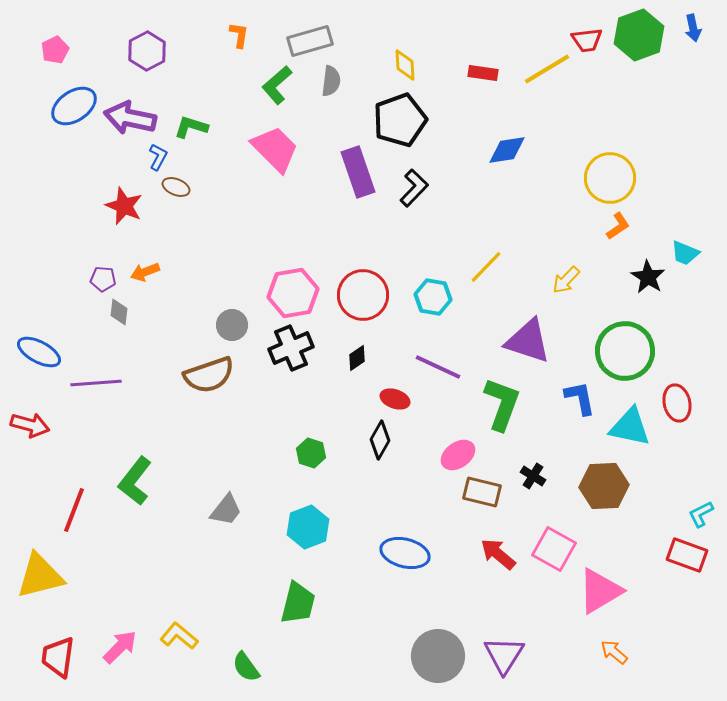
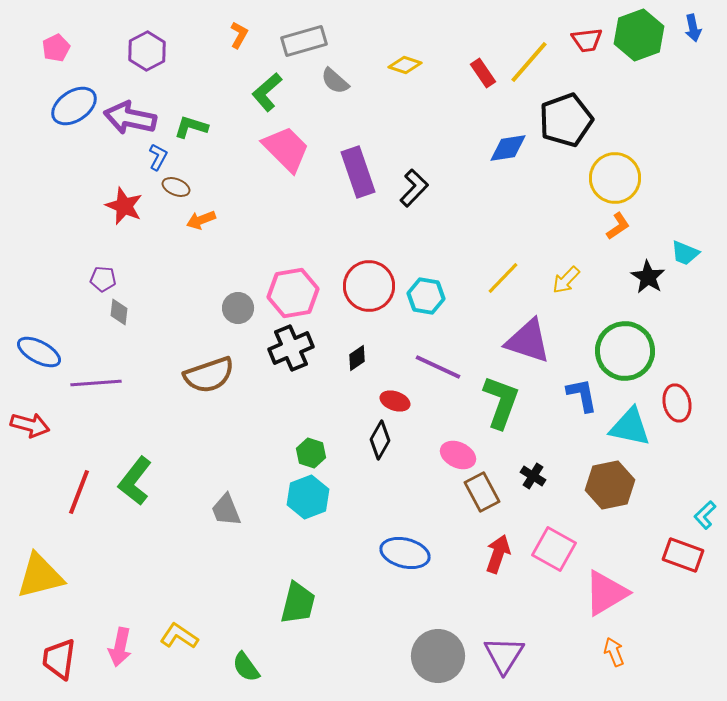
orange L-shape at (239, 35): rotated 20 degrees clockwise
gray rectangle at (310, 41): moved 6 px left
pink pentagon at (55, 50): moved 1 px right, 2 px up
yellow diamond at (405, 65): rotated 68 degrees counterclockwise
yellow line at (547, 69): moved 18 px left, 7 px up; rotated 18 degrees counterclockwise
red rectangle at (483, 73): rotated 48 degrees clockwise
gray semicircle at (331, 81): moved 4 px right; rotated 124 degrees clockwise
green L-shape at (277, 85): moved 10 px left, 7 px down
black pentagon at (400, 120): moved 166 px right
pink trapezoid at (275, 149): moved 11 px right
blue diamond at (507, 150): moved 1 px right, 2 px up
yellow circle at (610, 178): moved 5 px right
yellow line at (486, 267): moved 17 px right, 11 px down
orange arrow at (145, 272): moved 56 px right, 52 px up
red circle at (363, 295): moved 6 px right, 9 px up
cyan hexagon at (433, 297): moved 7 px left, 1 px up
gray circle at (232, 325): moved 6 px right, 17 px up
blue L-shape at (580, 398): moved 2 px right, 3 px up
red ellipse at (395, 399): moved 2 px down
green L-shape at (502, 404): moved 1 px left, 2 px up
pink ellipse at (458, 455): rotated 60 degrees clockwise
brown hexagon at (604, 486): moved 6 px right, 1 px up; rotated 9 degrees counterclockwise
brown rectangle at (482, 492): rotated 48 degrees clockwise
red line at (74, 510): moved 5 px right, 18 px up
gray trapezoid at (226, 510): rotated 120 degrees clockwise
cyan L-shape at (701, 514): moved 4 px right, 1 px down; rotated 16 degrees counterclockwise
cyan hexagon at (308, 527): moved 30 px up
red arrow at (498, 554): rotated 69 degrees clockwise
red rectangle at (687, 555): moved 4 px left
pink triangle at (600, 591): moved 6 px right, 2 px down
yellow L-shape at (179, 636): rotated 6 degrees counterclockwise
pink arrow at (120, 647): rotated 147 degrees clockwise
orange arrow at (614, 652): rotated 28 degrees clockwise
red trapezoid at (58, 657): moved 1 px right, 2 px down
